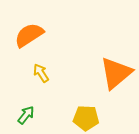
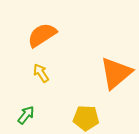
orange semicircle: moved 13 px right
